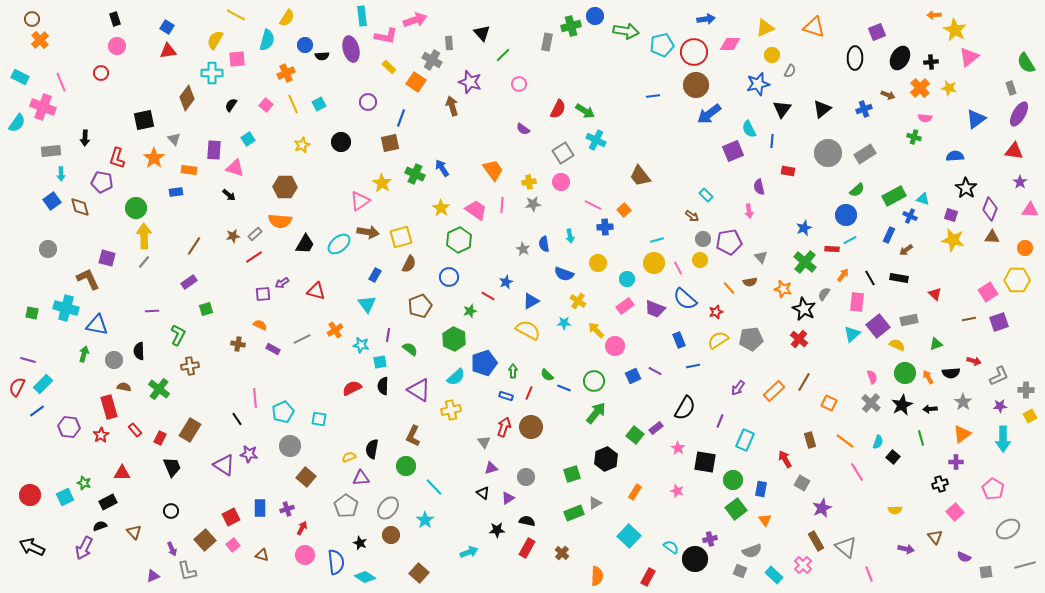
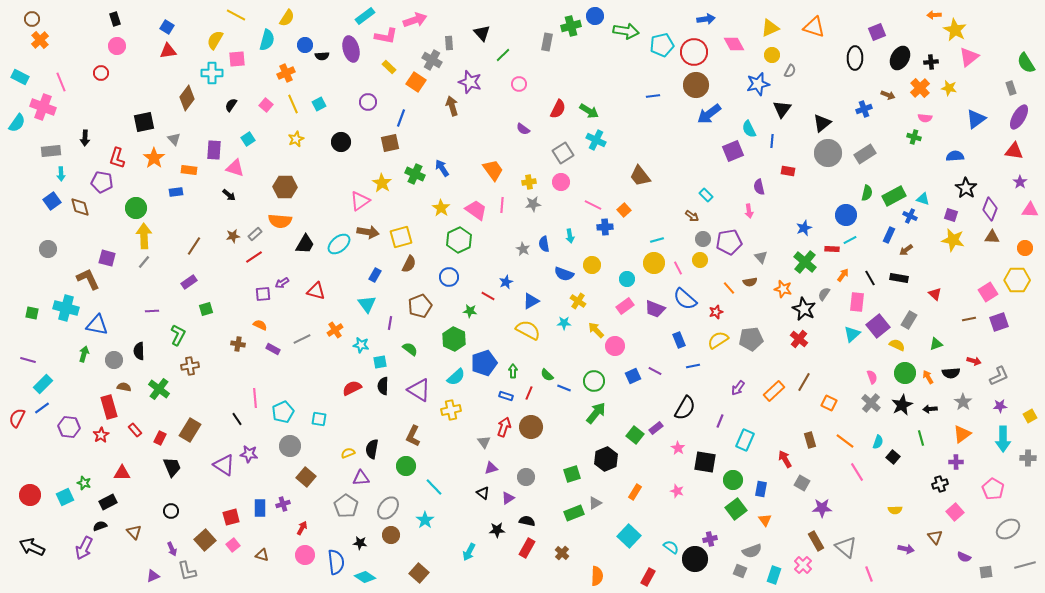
cyan rectangle at (362, 16): moved 3 px right; rotated 60 degrees clockwise
yellow triangle at (765, 28): moved 5 px right
pink diamond at (730, 44): moved 4 px right; rotated 60 degrees clockwise
black triangle at (822, 109): moved 14 px down
green arrow at (585, 111): moved 4 px right
purple ellipse at (1019, 114): moved 3 px down
black square at (144, 120): moved 2 px down
yellow star at (302, 145): moved 6 px left, 6 px up
green semicircle at (857, 190): moved 10 px right, 3 px down; rotated 35 degrees counterclockwise
yellow circle at (598, 263): moved 6 px left, 2 px down
green star at (470, 311): rotated 24 degrees clockwise
gray rectangle at (909, 320): rotated 48 degrees counterclockwise
purple line at (388, 335): moved 2 px right, 12 px up
red semicircle at (17, 387): moved 31 px down
gray cross at (1026, 390): moved 2 px right, 68 px down
blue line at (37, 411): moved 5 px right, 3 px up
yellow semicircle at (349, 457): moved 1 px left, 4 px up
purple star at (822, 508): rotated 24 degrees clockwise
purple cross at (287, 509): moved 4 px left, 5 px up
red square at (231, 517): rotated 12 degrees clockwise
black star at (360, 543): rotated 16 degrees counterclockwise
cyan arrow at (469, 552): rotated 138 degrees clockwise
cyan rectangle at (774, 575): rotated 66 degrees clockwise
